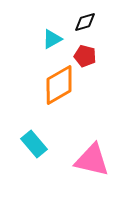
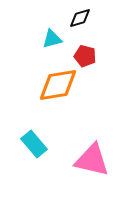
black diamond: moved 5 px left, 4 px up
cyan triangle: rotated 15 degrees clockwise
orange diamond: moved 1 px left; rotated 21 degrees clockwise
